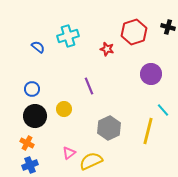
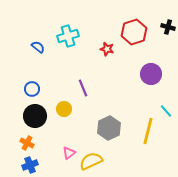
purple line: moved 6 px left, 2 px down
cyan line: moved 3 px right, 1 px down
